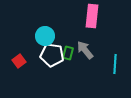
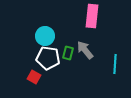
white pentagon: moved 4 px left, 3 px down
red square: moved 15 px right, 16 px down; rotated 24 degrees counterclockwise
